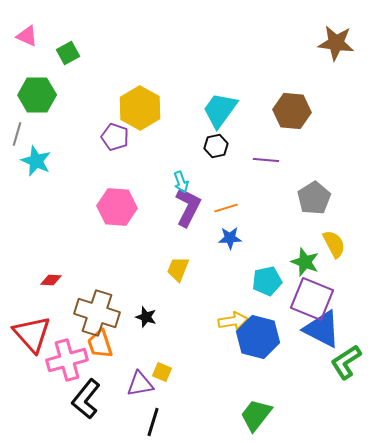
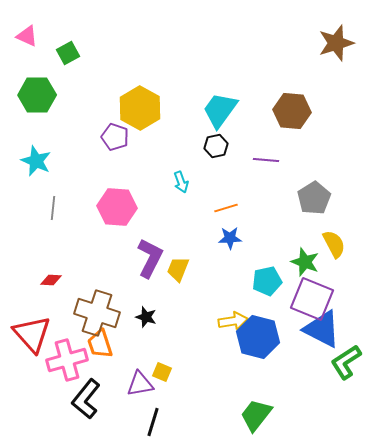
brown star: rotated 24 degrees counterclockwise
gray line: moved 36 px right, 74 px down; rotated 10 degrees counterclockwise
purple L-shape: moved 38 px left, 51 px down
